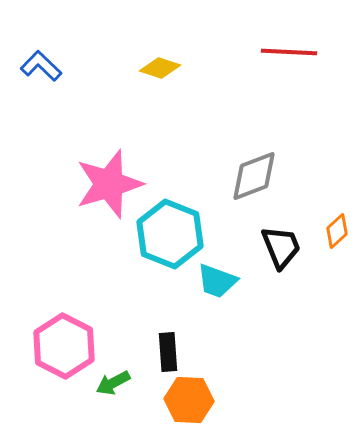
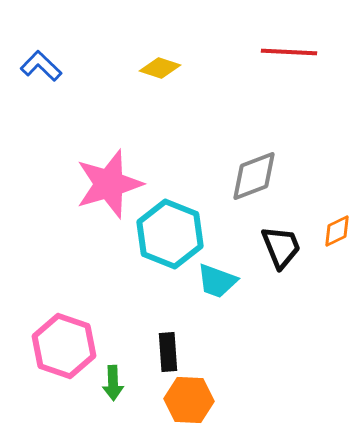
orange diamond: rotated 16 degrees clockwise
pink hexagon: rotated 8 degrees counterclockwise
green arrow: rotated 64 degrees counterclockwise
